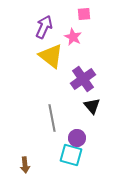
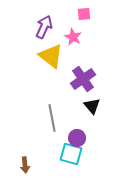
cyan square: moved 1 px up
